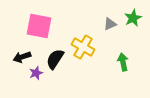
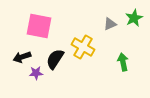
green star: moved 1 px right
purple star: rotated 16 degrees clockwise
